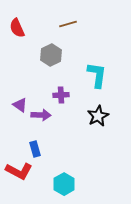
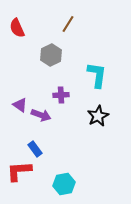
brown line: rotated 42 degrees counterclockwise
purple arrow: rotated 18 degrees clockwise
blue rectangle: rotated 21 degrees counterclockwise
red L-shape: rotated 148 degrees clockwise
cyan hexagon: rotated 20 degrees clockwise
